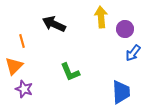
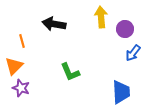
black arrow: rotated 15 degrees counterclockwise
purple star: moved 3 px left, 1 px up
